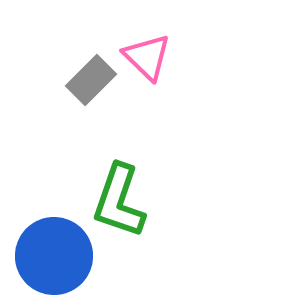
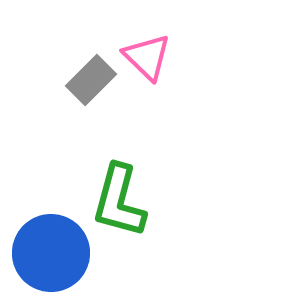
green L-shape: rotated 4 degrees counterclockwise
blue circle: moved 3 px left, 3 px up
